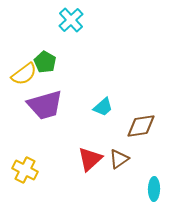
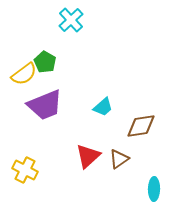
purple trapezoid: rotated 6 degrees counterclockwise
red triangle: moved 2 px left, 3 px up
